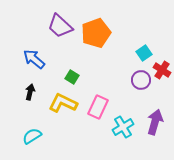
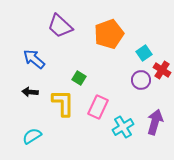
orange pentagon: moved 13 px right, 1 px down
green square: moved 7 px right, 1 px down
black arrow: rotated 98 degrees counterclockwise
yellow L-shape: rotated 64 degrees clockwise
